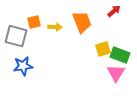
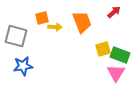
red arrow: moved 1 px down
orange square: moved 8 px right, 4 px up
